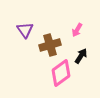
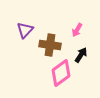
purple triangle: rotated 18 degrees clockwise
brown cross: rotated 25 degrees clockwise
black arrow: moved 1 px up
